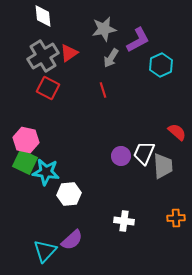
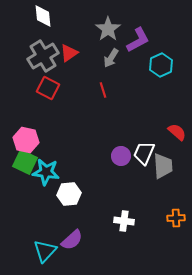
gray star: moved 4 px right; rotated 25 degrees counterclockwise
